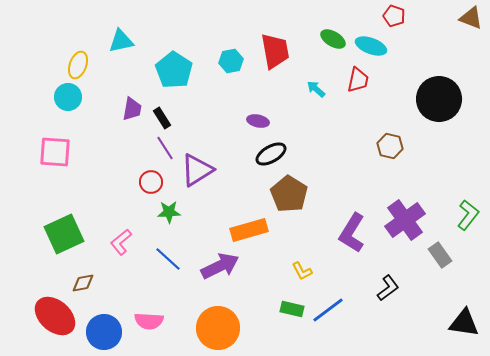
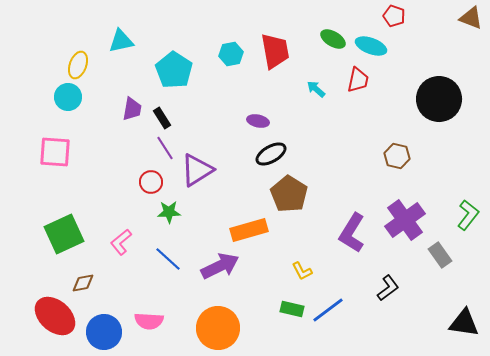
cyan hexagon at (231, 61): moved 7 px up
brown hexagon at (390, 146): moved 7 px right, 10 px down
